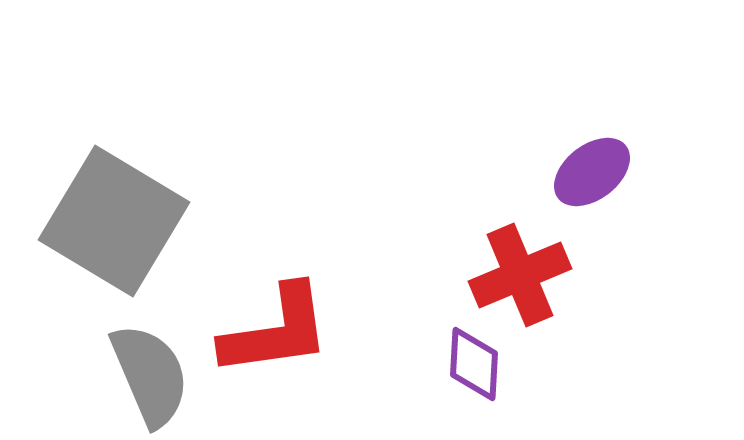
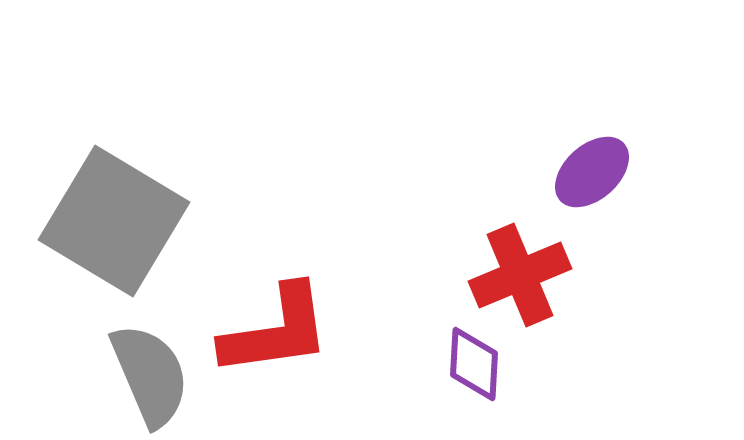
purple ellipse: rotated 4 degrees counterclockwise
